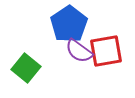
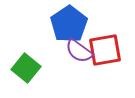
red square: moved 1 px left, 1 px up
